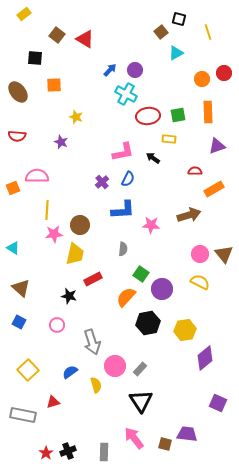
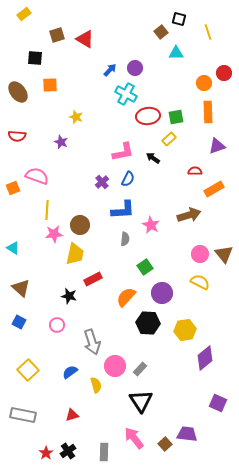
brown square at (57, 35): rotated 35 degrees clockwise
cyan triangle at (176, 53): rotated 28 degrees clockwise
purple circle at (135, 70): moved 2 px up
orange circle at (202, 79): moved 2 px right, 4 px down
orange square at (54, 85): moved 4 px left
green square at (178, 115): moved 2 px left, 2 px down
yellow rectangle at (169, 139): rotated 48 degrees counterclockwise
pink semicircle at (37, 176): rotated 20 degrees clockwise
pink star at (151, 225): rotated 24 degrees clockwise
gray semicircle at (123, 249): moved 2 px right, 10 px up
green square at (141, 274): moved 4 px right, 7 px up; rotated 21 degrees clockwise
purple circle at (162, 289): moved 4 px down
black hexagon at (148, 323): rotated 15 degrees clockwise
red triangle at (53, 402): moved 19 px right, 13 px down
brown square at (165, 444): rotated 32 degrees clockwise
black cross at (68, 451): rotated 14 degrees counterclockwise
